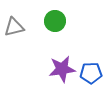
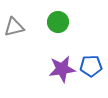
green circle: moved 3 px right, 1 px down
blue pentagon: moved 7 px up
